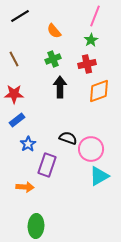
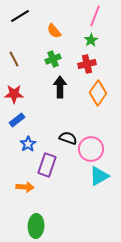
orange diamond: moved 1 px left, 2 px down; rotated 35 degrees counterclockwise
